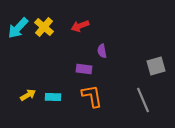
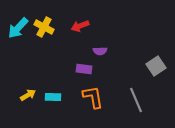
yellow cross: rotated 12 degrees counterclockwise
purple semicircle: moved 2 px left; rotated 80 degrees counterclockwise
gray square: rotated 18 degrees counterclockwise
orange L-shape: moved 1 px right, 1 px down
gray line: moved 7 px left
